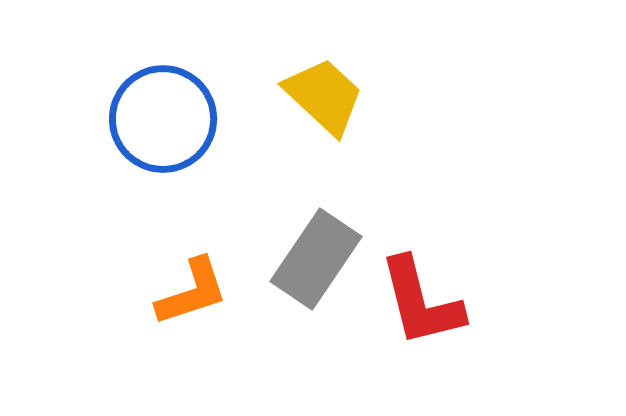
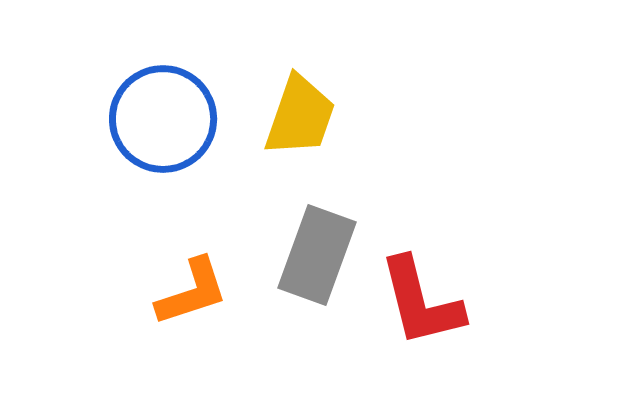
yellow trapezoid: moved 24 px left, 20 px down; rotated 66 degrees clockwise
gray rectangle: moved 1 px right, 4 px up; rotated 14 degrees counterclockwise
